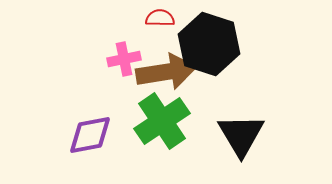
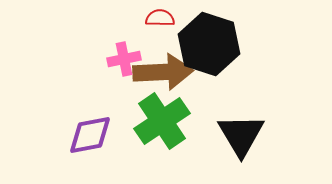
brown arrow: moved 3 px left; rotated 6 degrees clockwise
